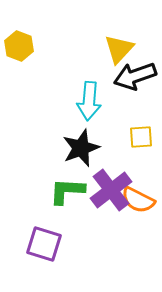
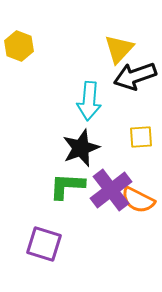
green L-shape: moved 5 px up
